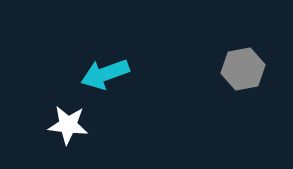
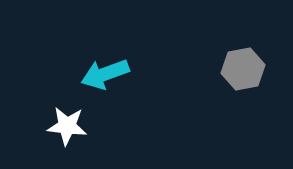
white star: moved 1 px left, 1 px down
